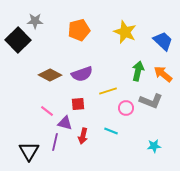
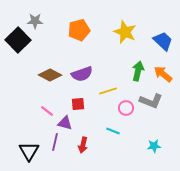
cyan line: moved 2 px right
red arrow: moved 9 px down
